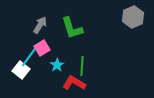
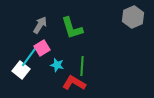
cyan star: rotated 24 degrees counterclockwise
